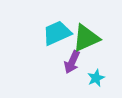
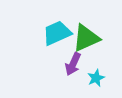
purple arrow: moved 1 px right, 2 px down
